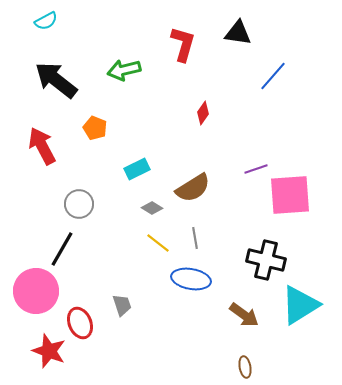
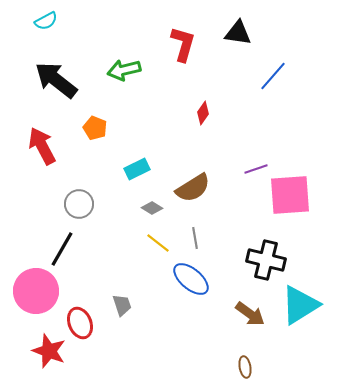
blue ellipse: rotated 30 degrees clockwise
brown arrow: moved 6 px right, 1 px up
